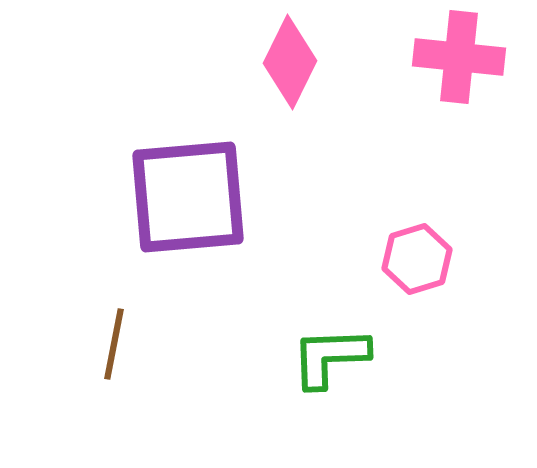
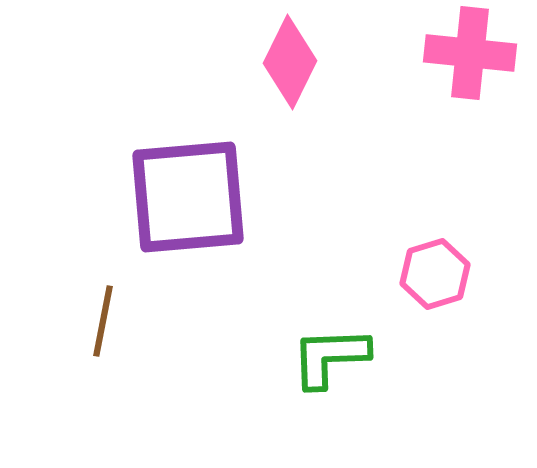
pink cross: moved 11 px right, 4 px up
pink hexagon: moved 18 px right, 15 px down
brown line: moved 11 px left, 23 px up
